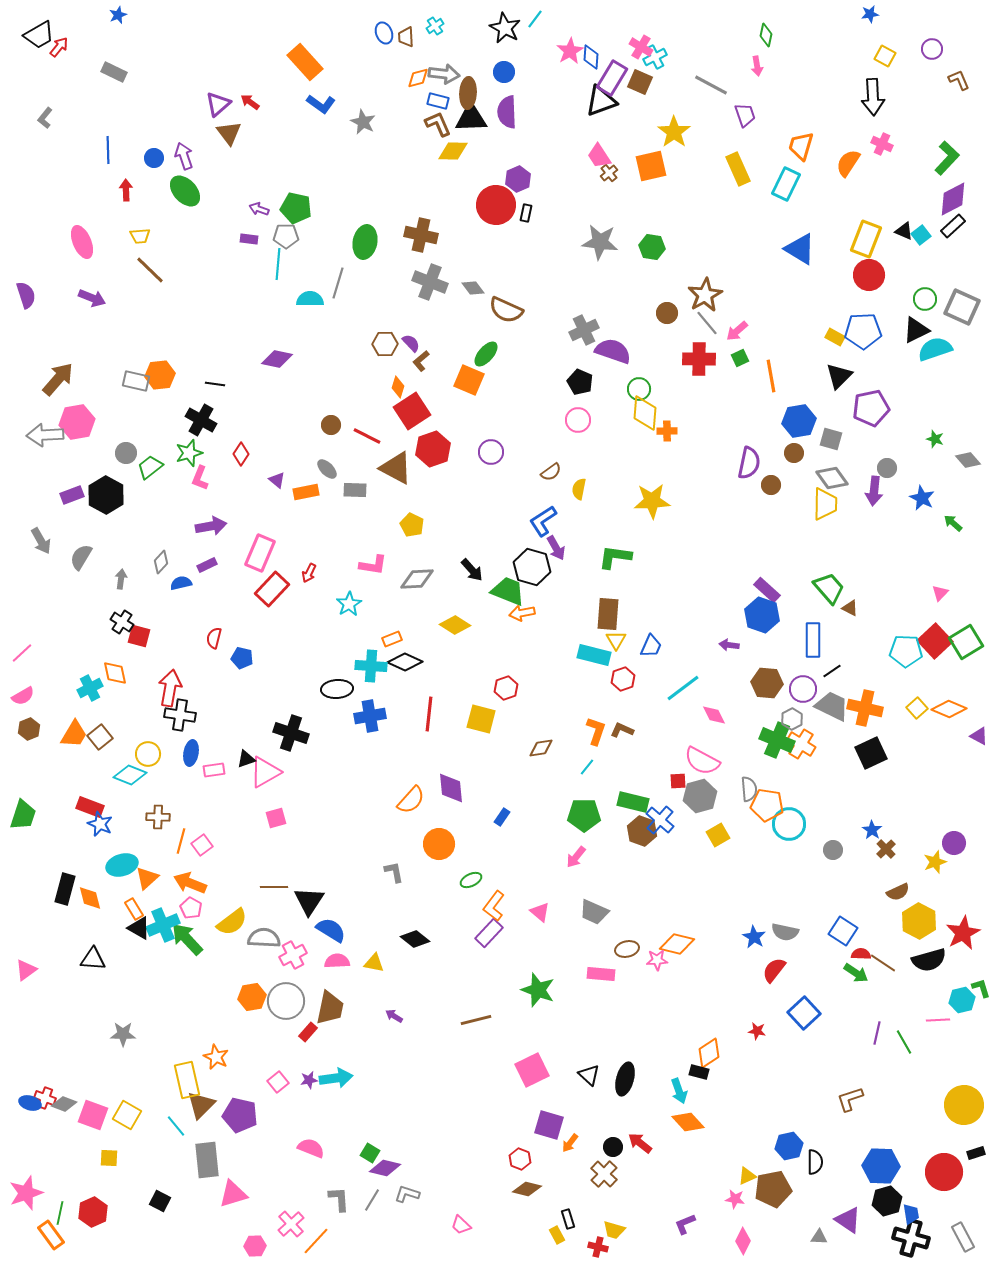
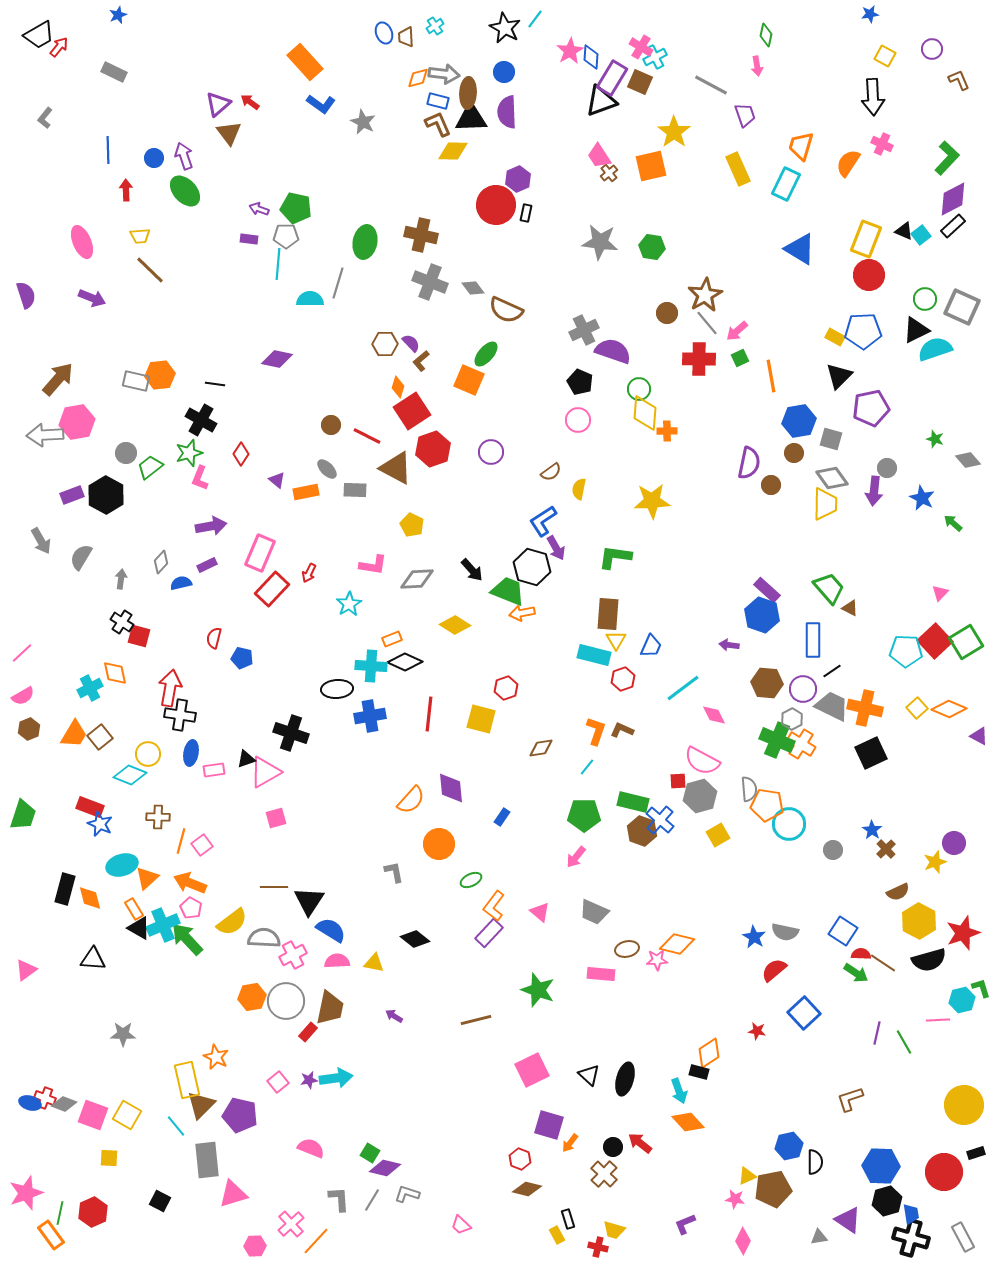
red star at (963, 933): rotated 8 degrees clockwise
red semicircle at (774, 970): rotated 12 degrees clockwise
gray triangle at (819, 1237): rotated 12 degrees counterclockwise
